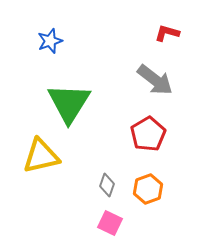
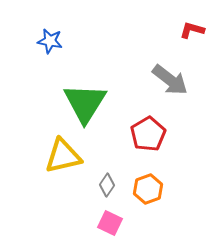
red L-shape: moved 25 px right, 3 px up
blue star: rotated 30 degrees clockwise
gray arrow: moved 15 px right
green triangle: moved 16 px right
yellow triangle: moved 22 px right
gray diamond: rotated 15 degrees clockwise
